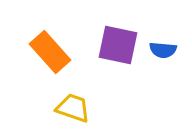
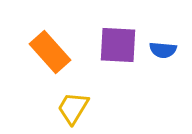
purple square: rotated 9 degrees counterclockwise
yellow trapezoid: rotated 78 degrees counterclockwise
